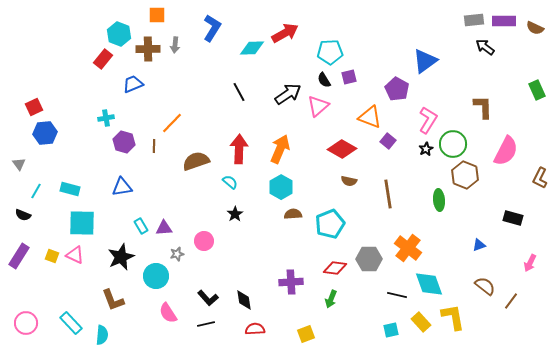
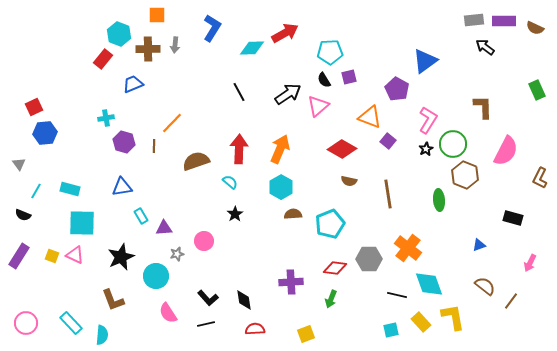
cyan rectangle at (141, 226): moved 10 px up
